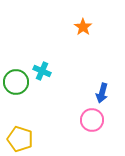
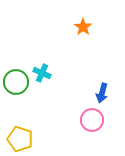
cyan cross: moved 2 px down
